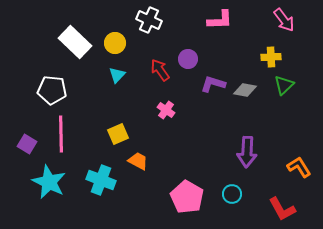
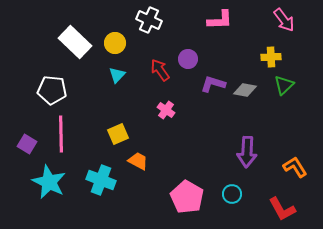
orange L-shape: moved 4 px left
